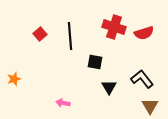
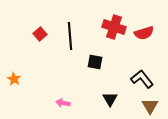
orange star: rotated 24 degrees counterclockwise
black triangle: moved 1 px right, 12 px down
